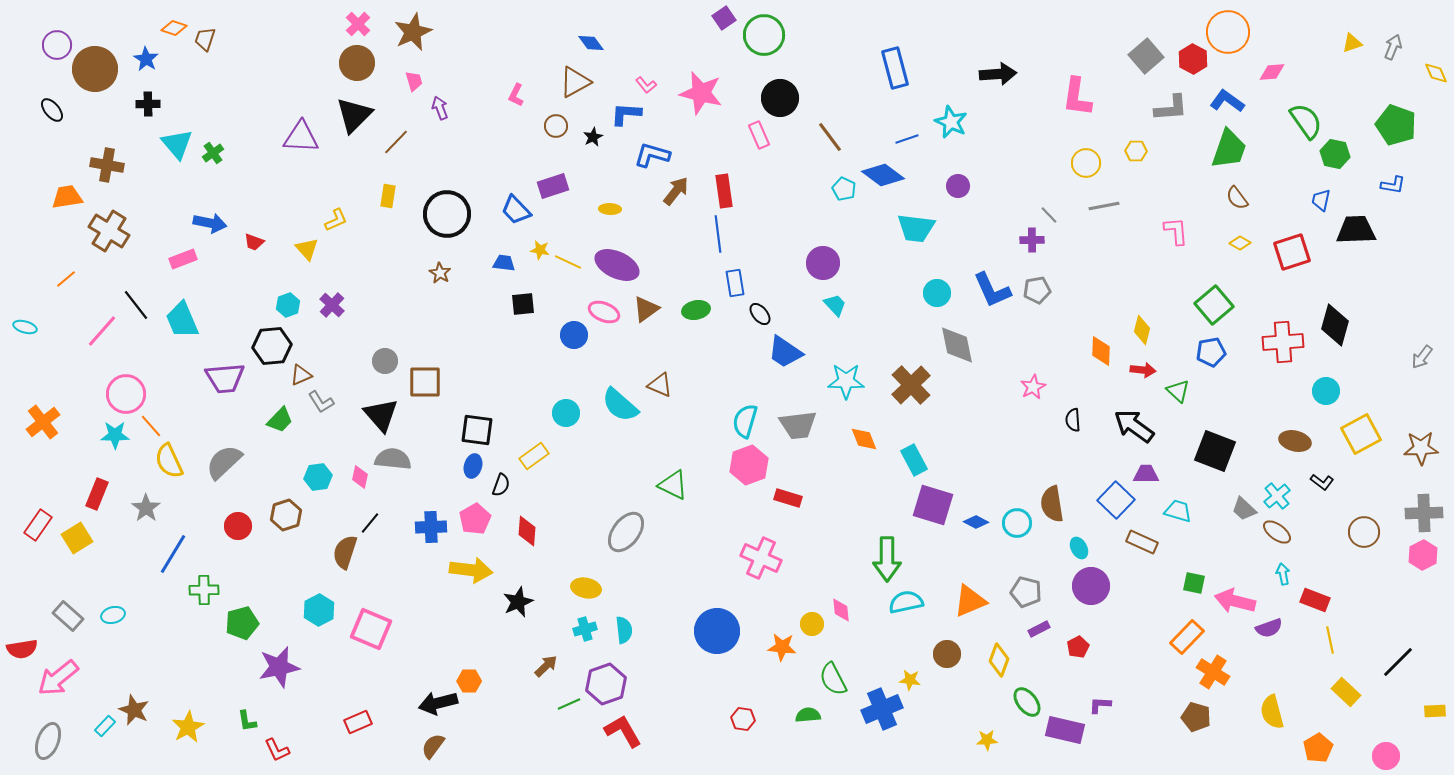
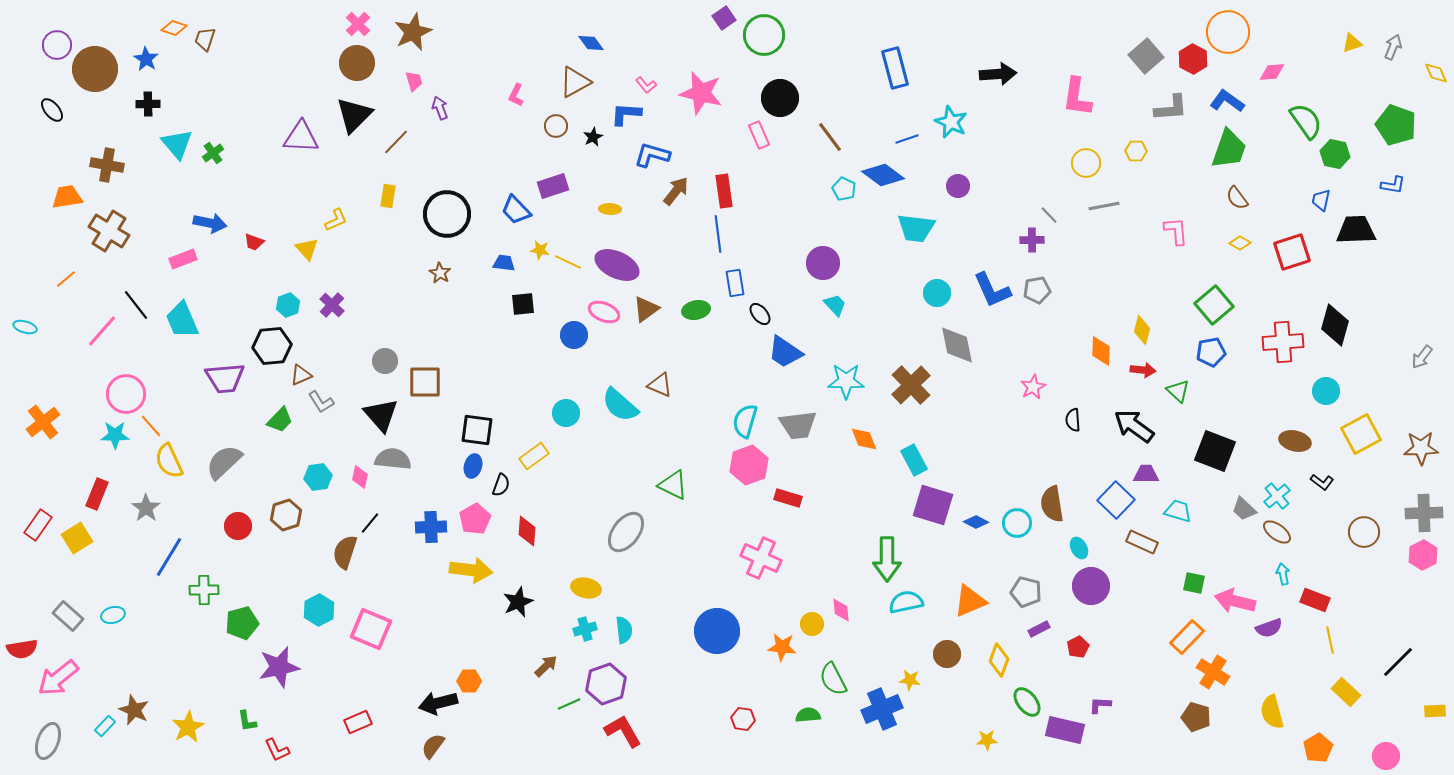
blue line at (173, 554): moved 4 px left, 3 px down
